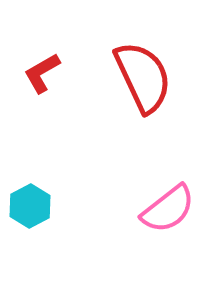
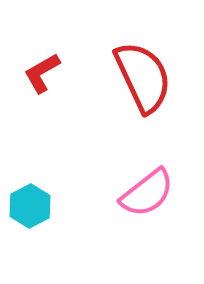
pink semicircle: moved 21 px left, 16 px up
